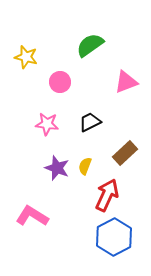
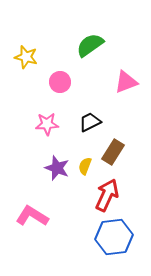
pink star: rotated 10 degrees counterclockwise
brown rectangle: moved 12 px left, 1 px up; rotated 15 degrees counterclockwise
blue hexagon: rotated 21 degrees clockwise
